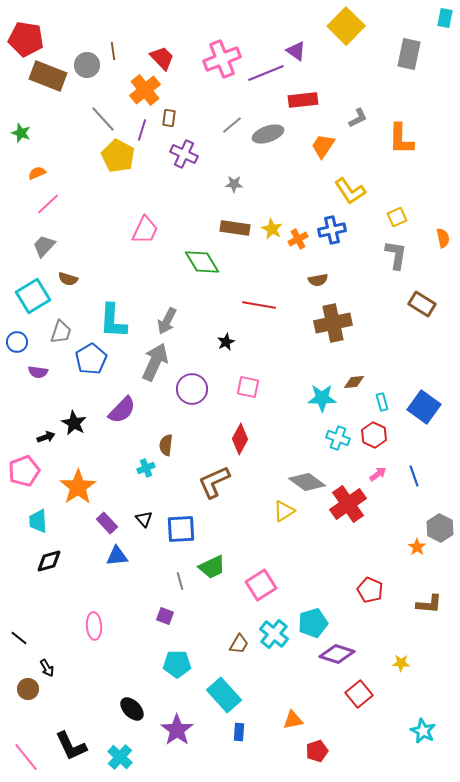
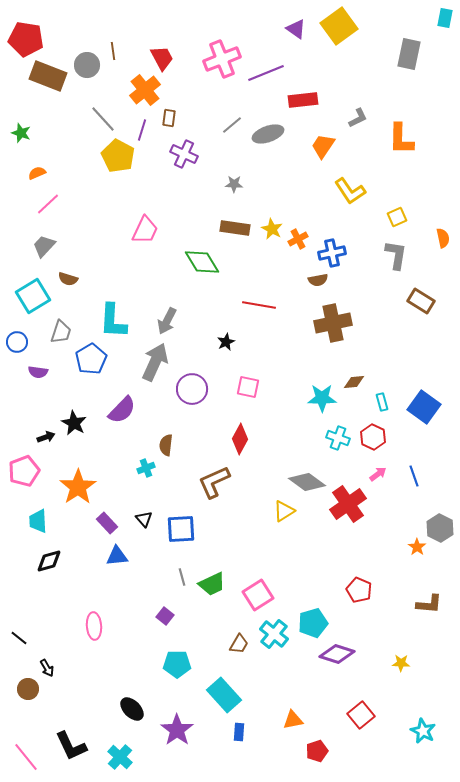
yellow square at (346, 26): moved 7 px left; rotated 9 degrees clockwise
purple triangle at (296, 51): moved 22 px up
red trapezoid at (162, 58): rotated 16 degrees clockwise
blue cross at (332, 230): moved 23 px down
brown rectangle at (422, 304): moved 1 px left, 3 px up
red hexagon at (374, 435): moved 1 px left, 2 px down
green trapezoid at (212, 567): moved 17 px down
gray line at (180, 581): moved 2 px right, 4 px up
pink square at (261, 585): moved 3 px left, 10 px down
red pentagon at (370, 590): moved 11 px left
purple square at (165, 616): rotated 18 degrees clockwise
red square at (359, 694): moved 2 px right, 21 px down
